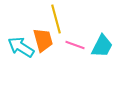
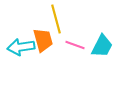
cyan arrow: rotated 40 degrees counterclockwise
